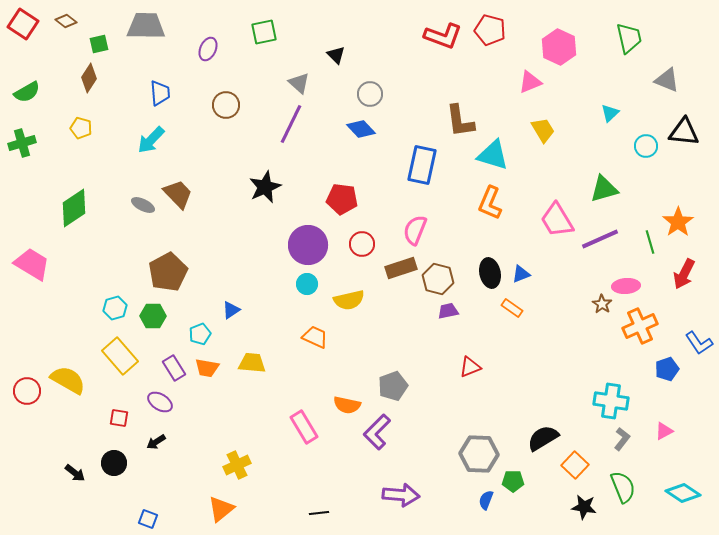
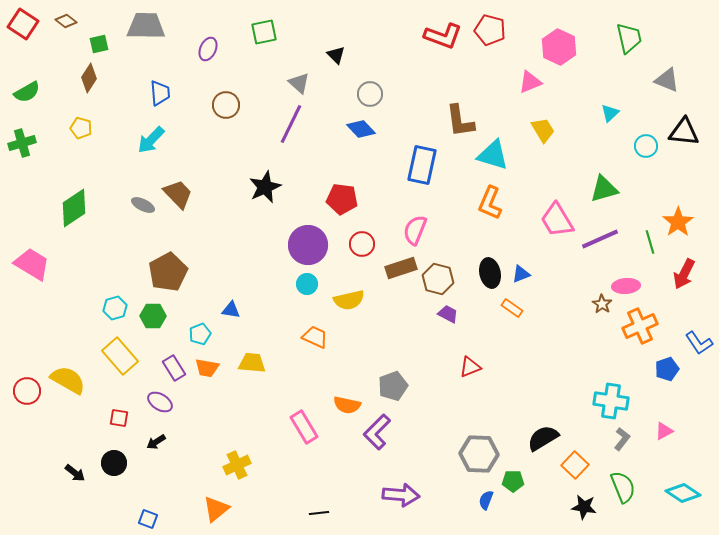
blue triangle at (231, 310): rotated 42 degrees clockwise
purple trapezoid at (448, 311): moved 3 px down; rotated 40 degrees clockwise
orange triangle at (221, 509): moved 5 px left
